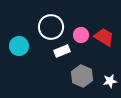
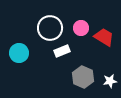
white circle: moved 1 px left, 1 px down
pink circle: moved 7 px up
cyan circle: moved 7 px down
gray hexagon: moved 1 px right, 1 px down
